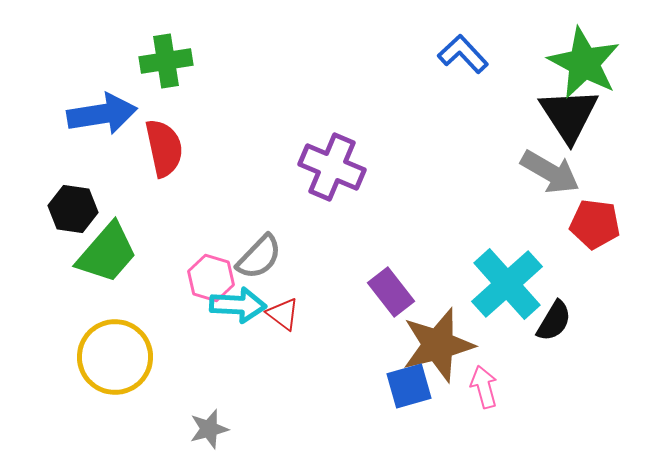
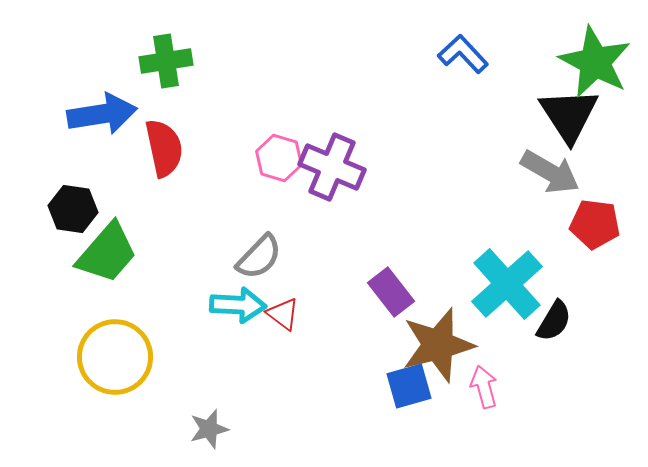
green star: moved 11 px right, 1 px up
pink hexagon: moved 68 px right, 120 px up
